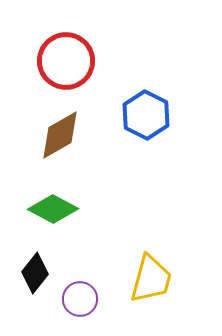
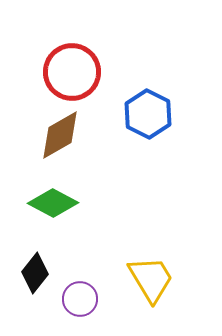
red circle: moved 6 px right, 11 px down
blue hexagon: moved 2 px right, 1 px up
green diamond: moved 6 px up
yellow trapezoid: rotated 46 degrees counterclockwise
